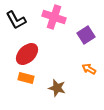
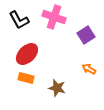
black L-shape: moved 3 px right
